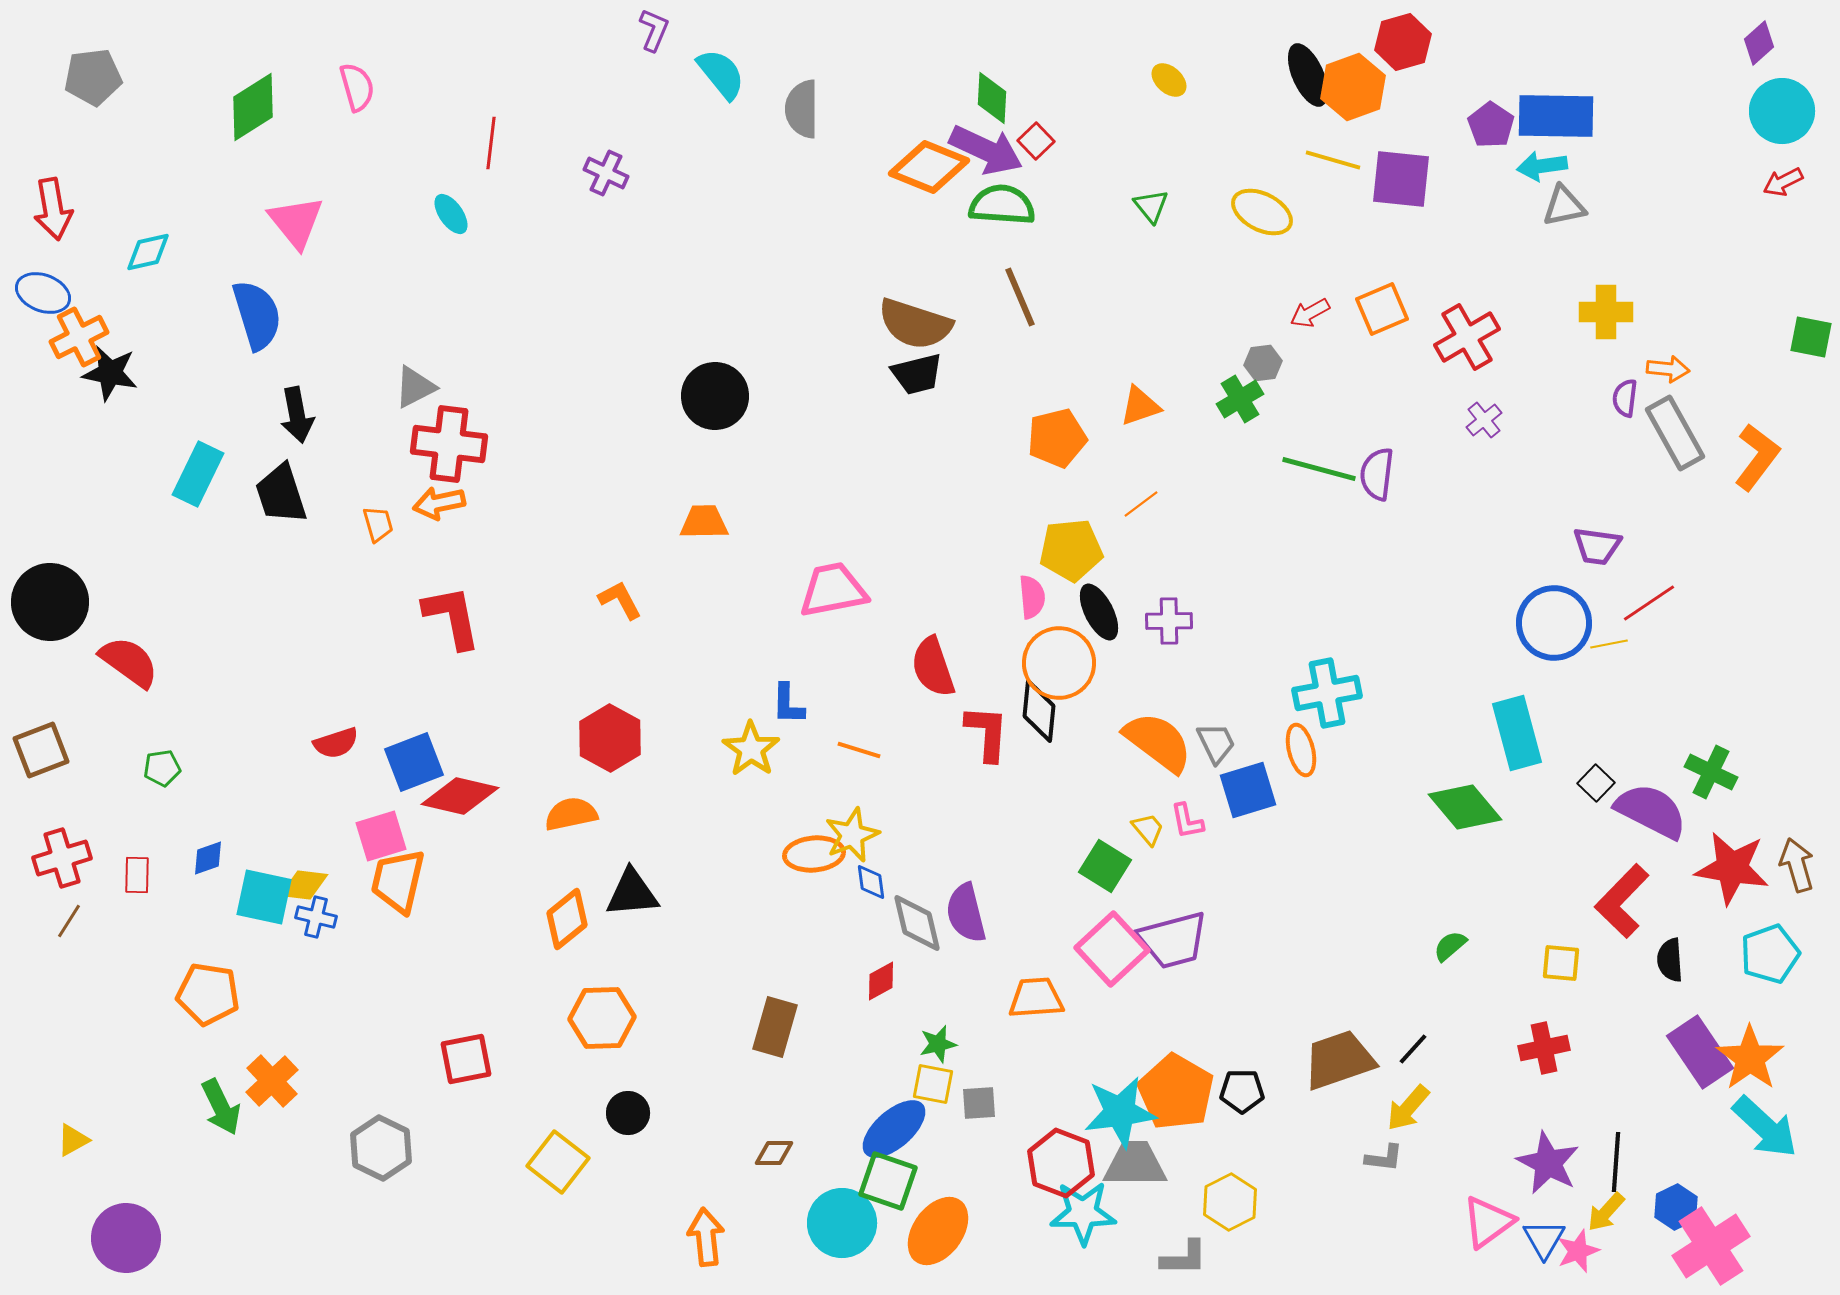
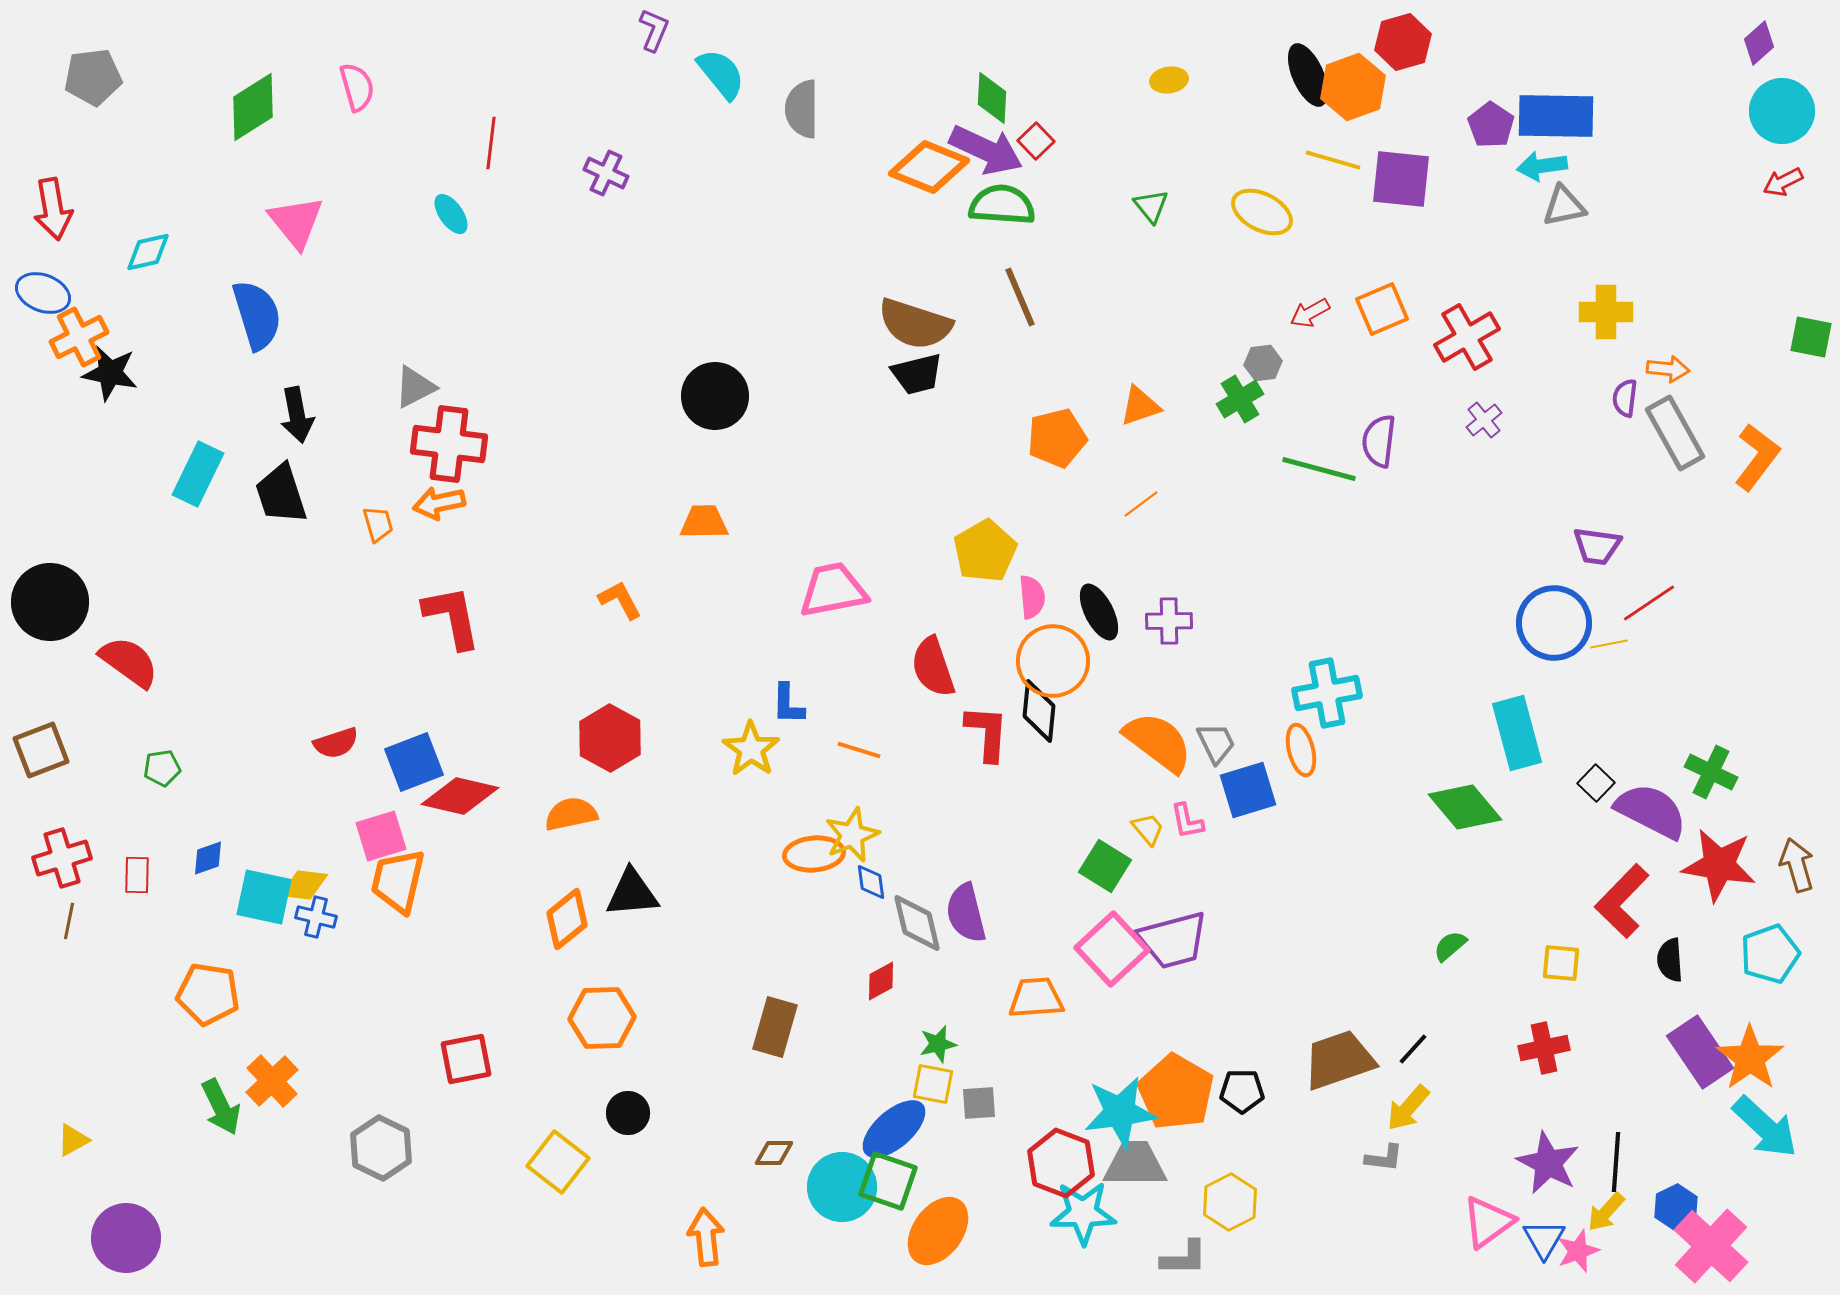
yellow ellipse at (1169, 80): rotated 51 degrees counterclockwise
purple semicircle at (1377, 474): moved 2 px right, 33 px up
yellow pentagon at (1071, 550): moved 86 px left, 1 px down; rotated 24 degrees counterclockwise
orange circle at (1059, 663): moved 6 px left, 2 px up
red star at (1732, 868): moved 13 px left, 3 px up
brown line at (69, 921): rotated 21 degrees counterclockwise
cyan circle at (842, 1223): moved 36 px up
pink cross at (1711, 1246): rotated 14 degrees counterclockwise
